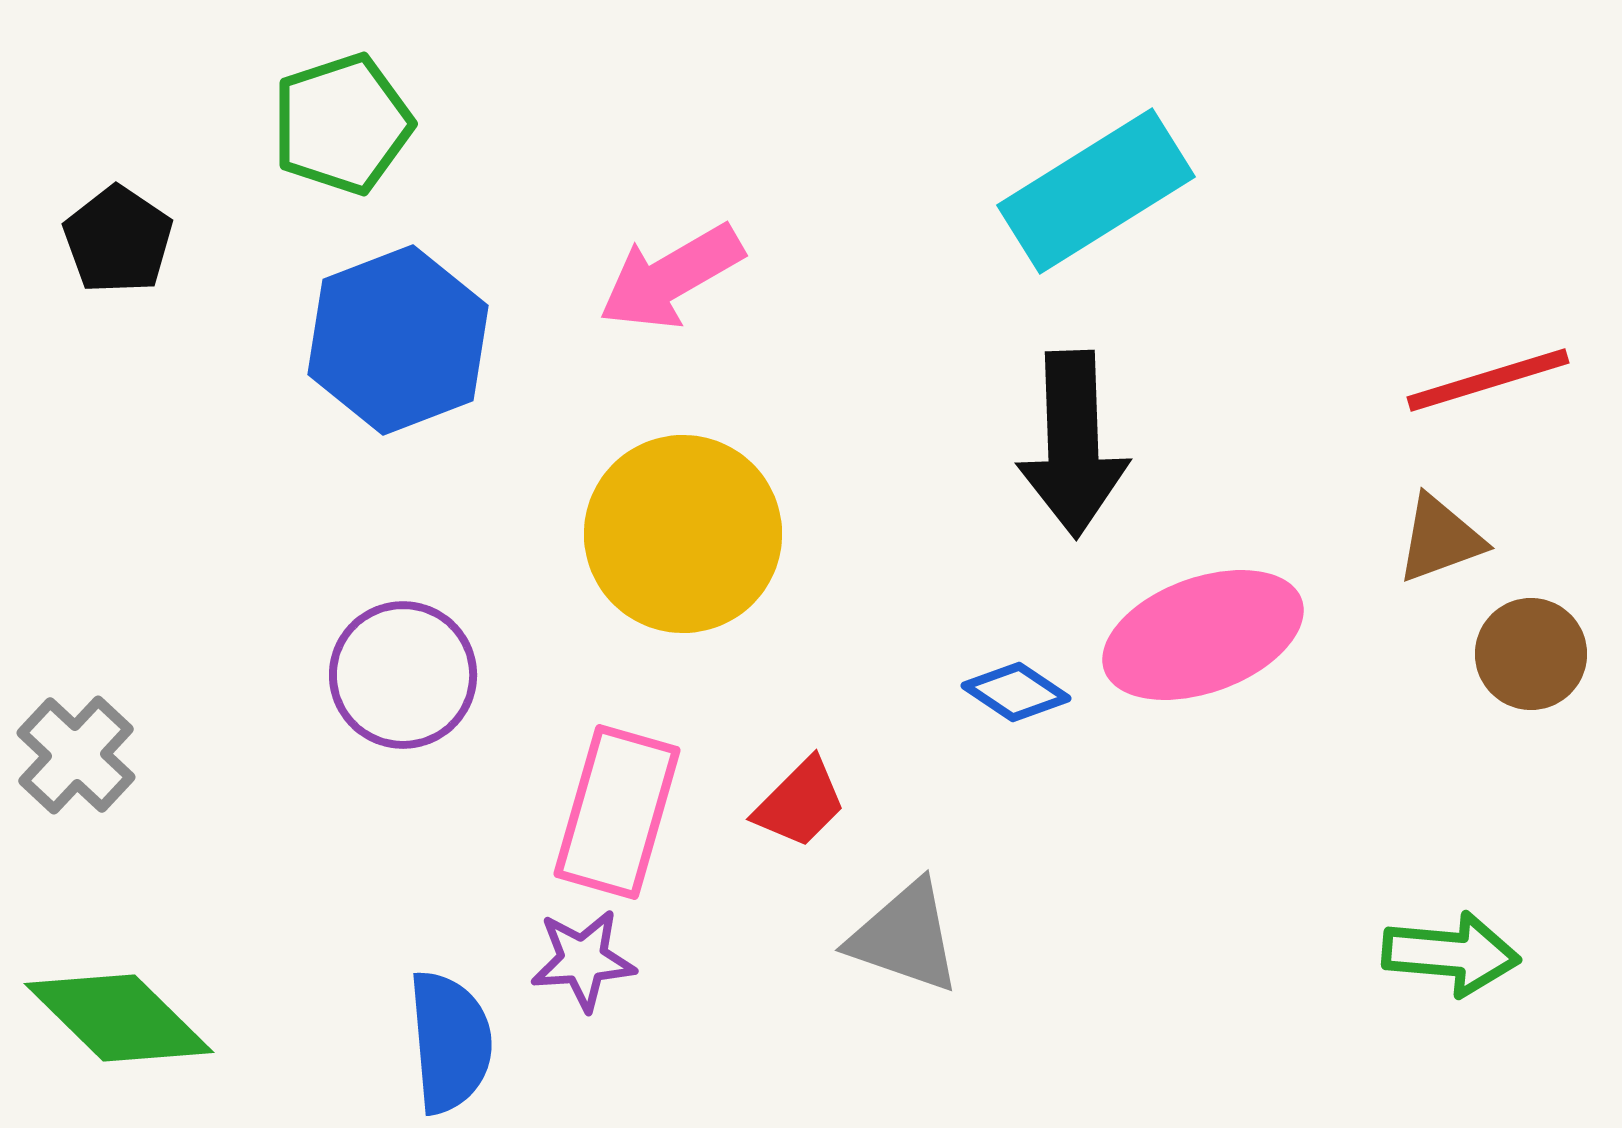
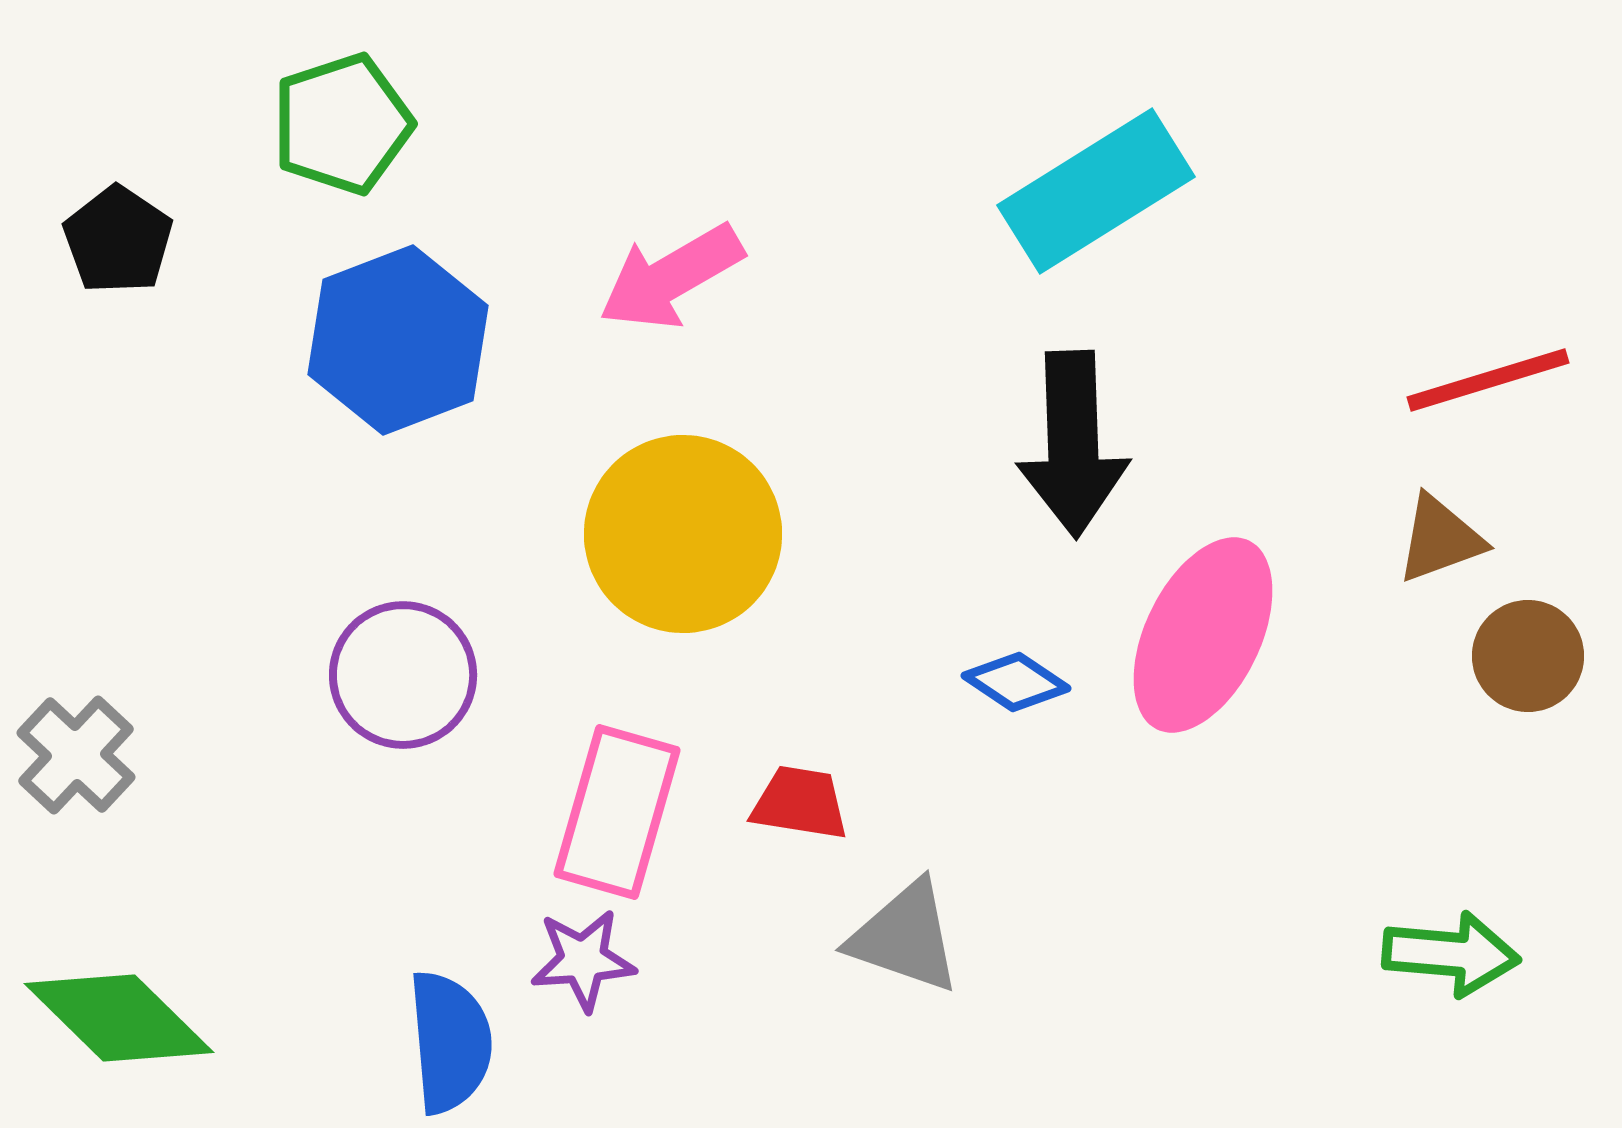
pink ellipse: rotated 44 degrees counterclockwise
brown circle: moved 3 px left, 2 px down
blue diamond: moved 10 px up
red trapezoid: rotated 126 degrees counterclockwise
